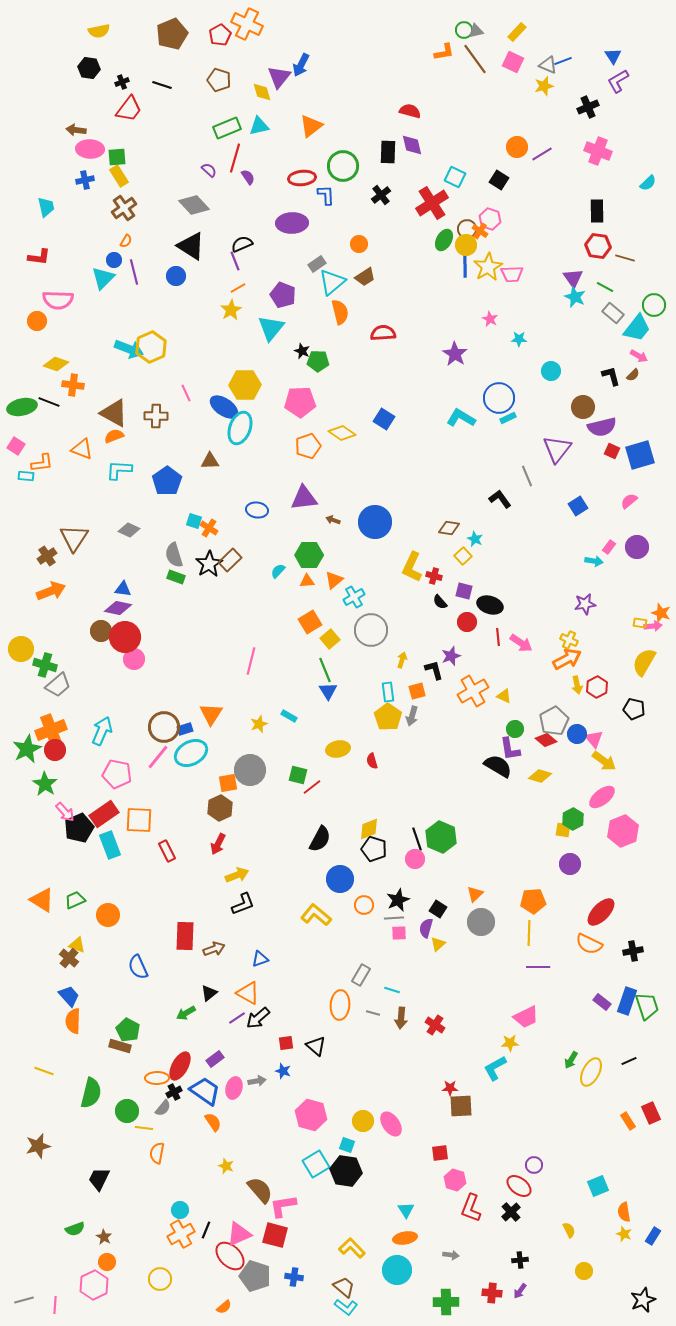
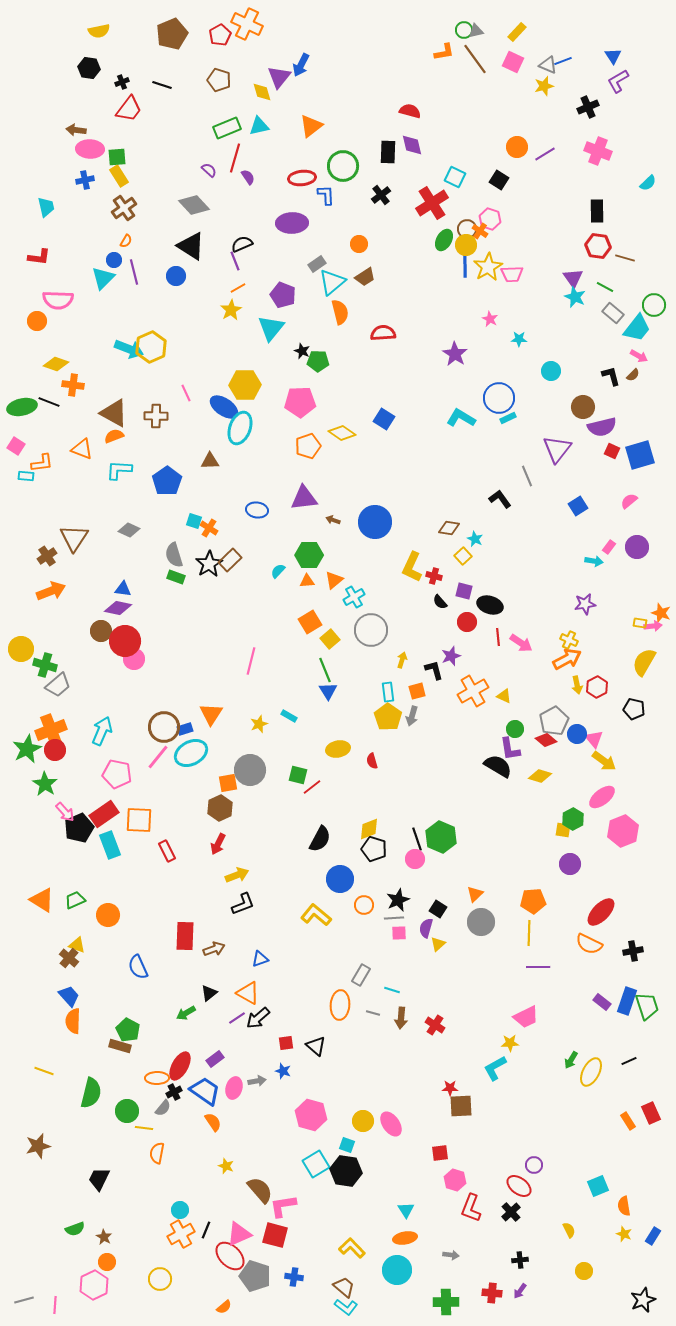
purple line at (542, 154): moved 3 px right
red circle at (125, 637): moved 4 px down
orange semicircle at (624, 1212): moved 6 px up
